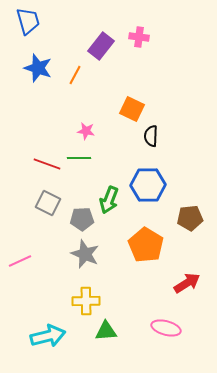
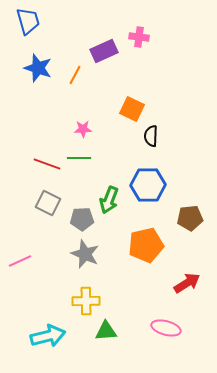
purple rectangle: moved 3 px right, 5 px down; rotated 28 degrees clockwise
pink star: moved 3 px left, 2 px up; rotated 12 degrees counterclockwise
orange pentagon: rotated 28 degrees clockwise
